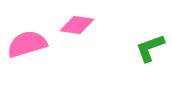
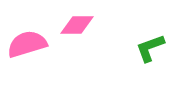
pink diamond: rotated 8 degrees counterclockwise
